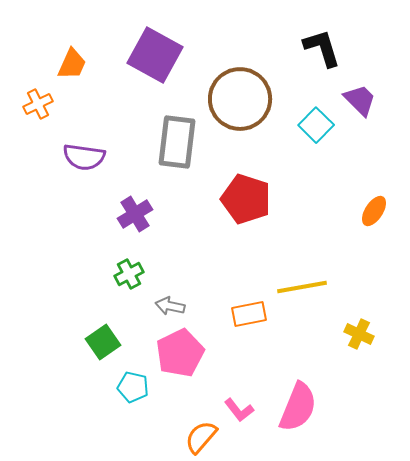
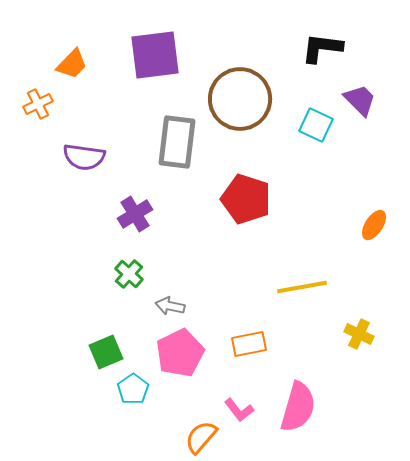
black L-shape: rotated 66 degrees counterclockwise
purple square: rotated 36 degrees counterclockwise
orange trapezoid: rotated 20 degrees clockwise
cyan square: rotated 20 degrees counterclockwise
orange ellipse: moved 14 px down
green cross: rotated 20 degrees counterclockwise
orange rectangle: moved 30 px down
green square: moved 3 px right, 10 px down; rotated 12 degrees clockwise
cyan pentagon: moved 2 px down; rotated 24 degrees clockwise
pink semicircle: rotated 6 degrees counterclockwise
